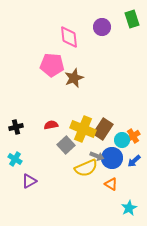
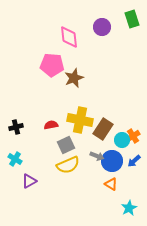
yellow cross: moved 3 px left, 9 px up; rotated 10 degrees counterclockwise
gray square: rotated 18 degrees clockwise
blue circle: moved 3 px down
yellow semicircle: moved 18 px left, 3 px up
